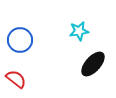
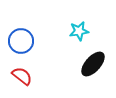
blue circle: moved 1 px right, 1 px down
red semicircle: moved 6 px right, 3 px up
